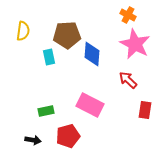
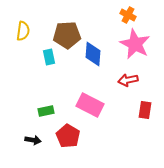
blue diamond: moved 1 px right
red arrow: rotated 54 degrees counterclockwise
red pentagon: rotated 25 degrees counterclockwise
